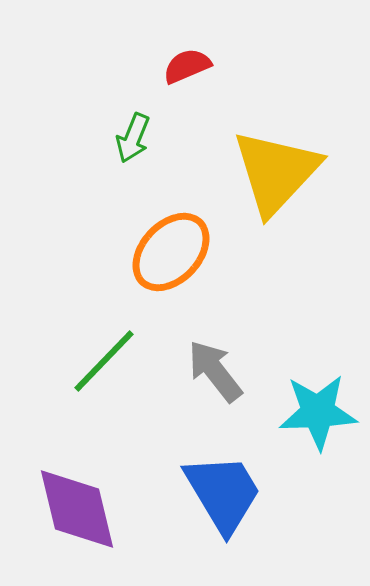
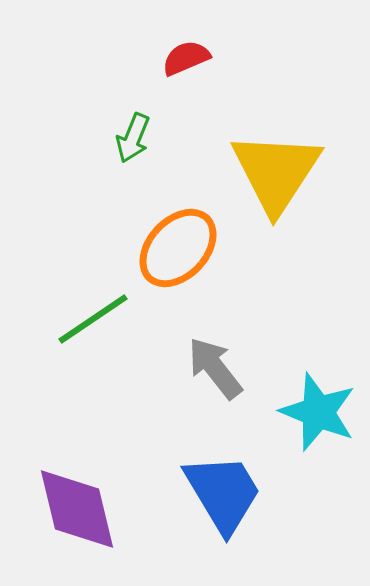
red semicircle: moved 1 px left, 8 px up
yellow triangle: rotated 10 degrees counterclockwise
orange ellipse: moved 7 px right, 4 px up
green line: moved 11 px left, 42 px up; rotated 12 degrees clockwise
gray arrow: moved 3 px up
cyan star: rotated 24 degrees clockwise
